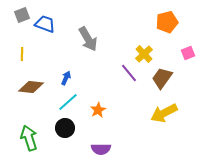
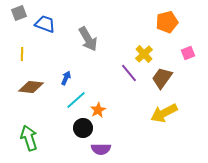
gray square: moved 3 px left, 2 px up
cyan line: moved 8 px right, 2 px up
black circle: moved 18 px right
